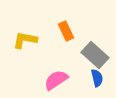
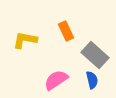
blue semicircle: moved 5 px left, 2 px down
